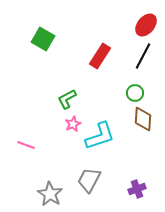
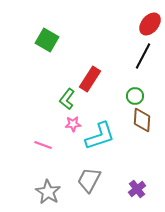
red ellipse: moved 4 px right, 1 px up
green square: moved 4 px right, 1 px down
red rectangle: moved 10 px left, 23 px down
green circle: moved 3 px down
green L-shape: rotated 25 degrees counterclockwise
brown diamond: moved 1 px left, 1 px down
pink star: rotated 21 degrees clockwise
pink line: moved 17 px right
purple cross: rotated 18 degrees counterclockwise
gray star: moved 2 px left, 2 px up
